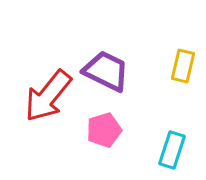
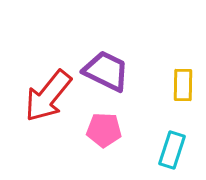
yellow rectangle: moved 19 px down; rotated 12 degrees counterclockwise
pink pentagon: rotated 20 degrees clockwise
